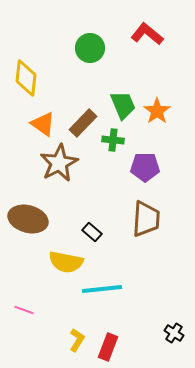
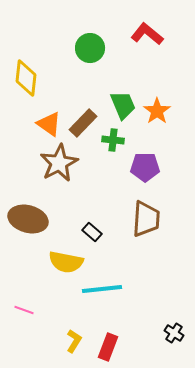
orange triangle: moved 6 px right
yellow L-shape: moved 3 px left, 1 px down
